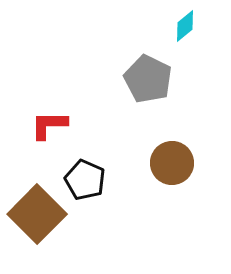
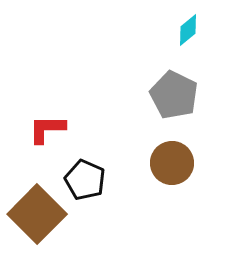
cyan diamond: moved 3 px right, 4 px down
gray pentagon: moved 26 px right, 16 px down
red L-shape: moved 2 px left, 4 px down
